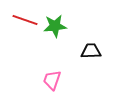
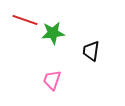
green star: moved 2 px left, 7 px down
black trapezoid: rotated 80 degrees counterclockwise
